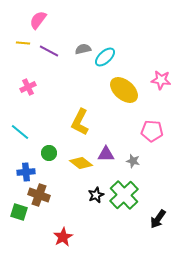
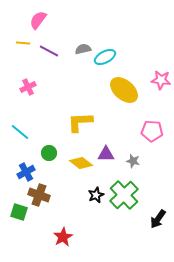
cyan ellipse: rotated 15 degrees clockwise
yellow L-shape: rotated 60 degrees clockwise
blue cross: rotated 24 degrees counterclockwise
